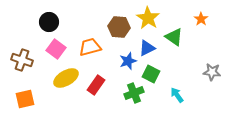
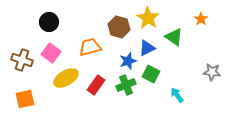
brown hexagon: rotated 10 degrees clockwise
pink square: moved 5 px left, 4 px down
green cross: moved 8 px left, 8 px up
